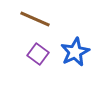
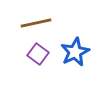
brown line: moved 1 px right, 4 px down; rotated 36 degrees counterclockwise
